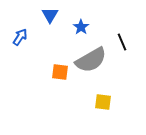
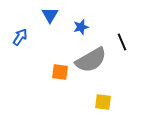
blue star: rotated 21 degrees clockwise
